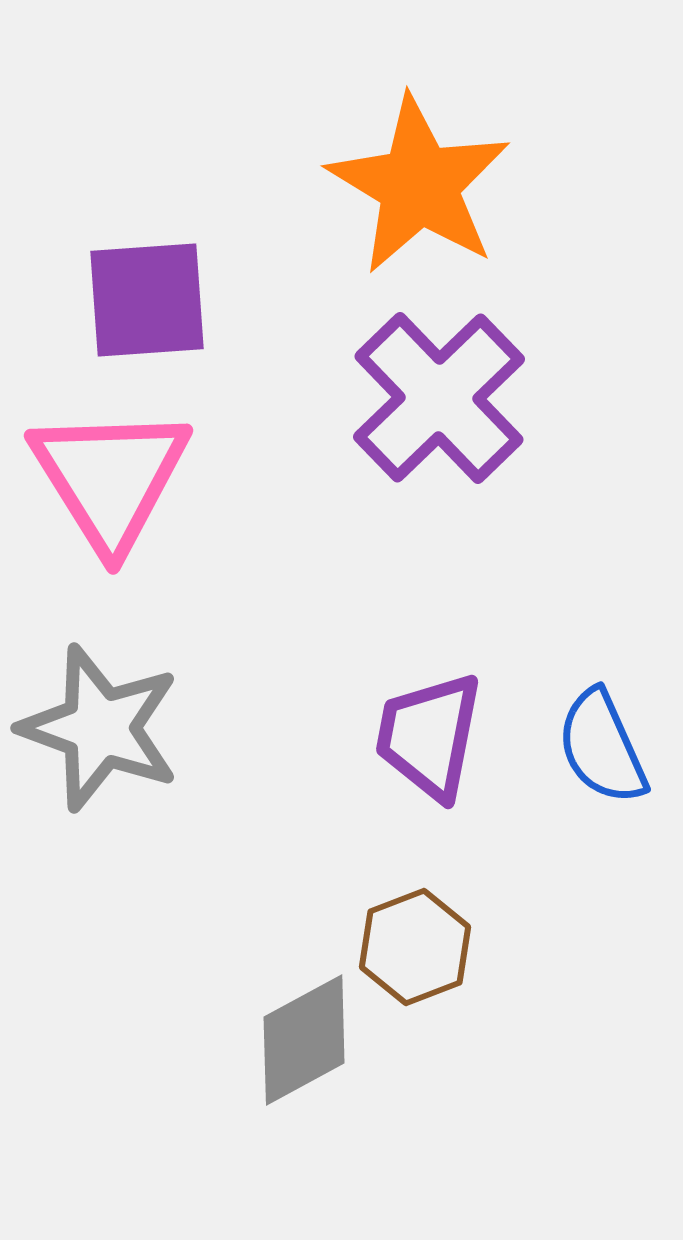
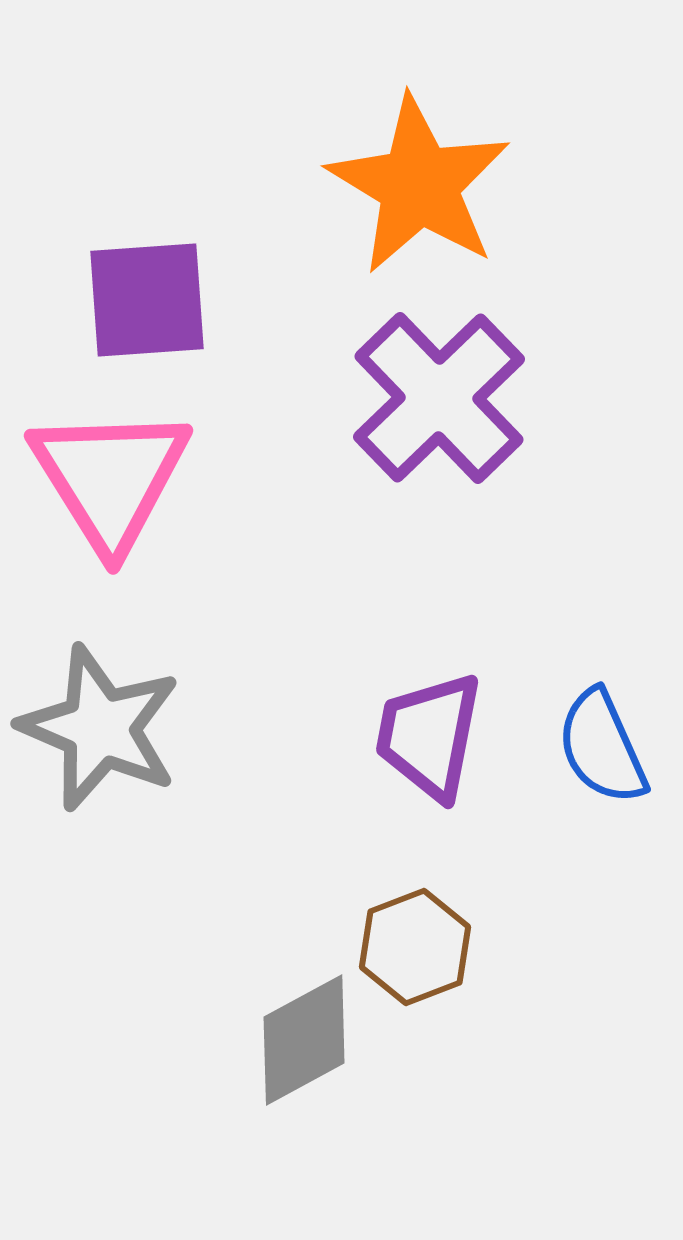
gray star: rotated 3 degrees clockwise
